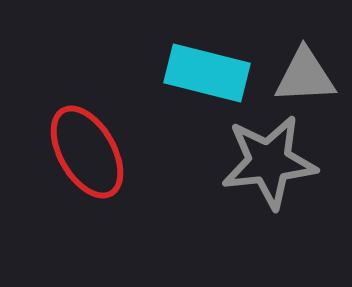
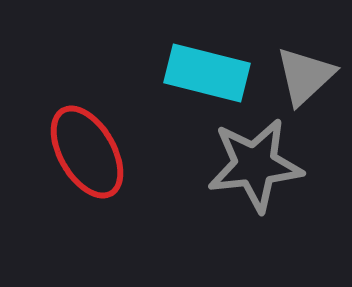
gray triangle: rotated 40 degrees counterclockwise
gray star: moved 14 px left, 3 px down
